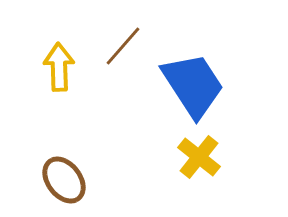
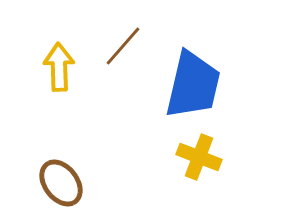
blue trapezoid: rotated 46 degrees clockwise
yellow cross: rotated 18 degrees counterclockwise
brown ellipse: moved 3 px left, 3 px down
